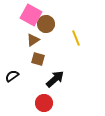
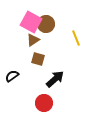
pink square: moved 7 px down
